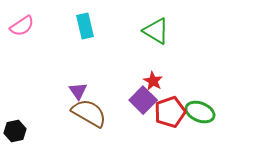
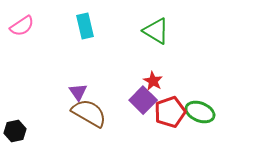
purple triangle: moved 1 px down
